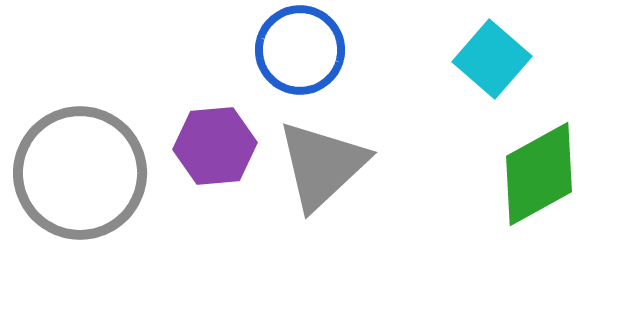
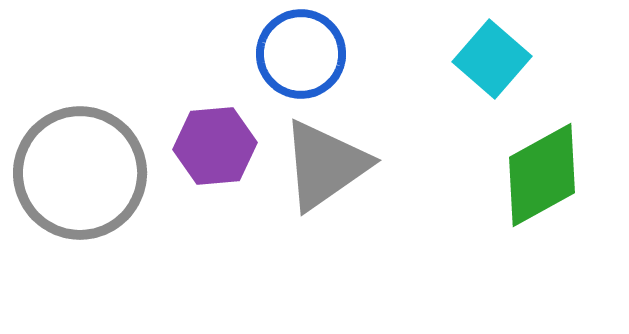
blue circle: moved 1 px right, 4 px down
gray triangle: moved 3 px right; rotated 8 degrees clockwise
green diamond: moved 3 px right, 1 px down
